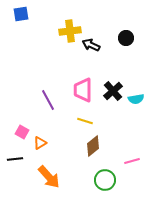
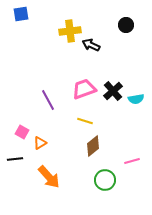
black circle: moved 13 px up
pink trapezoid: moved 1 px right, 1 px up; rotated 70 degrees clockwise
